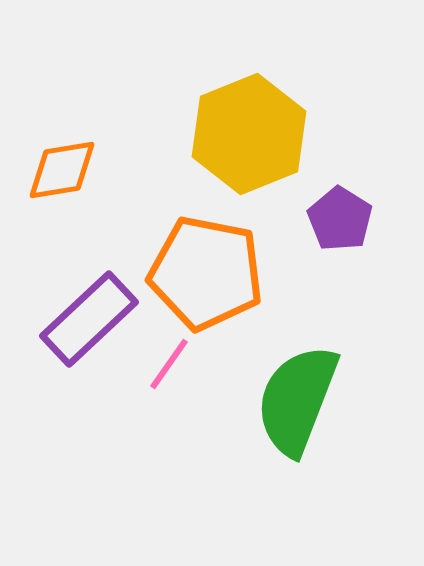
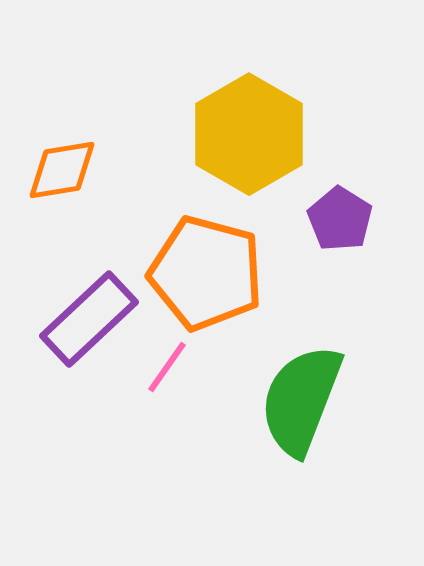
yellow hexagon: rotated 8 degrees counterclockwise
orange pentagon: rotated 4 degrees clockwise
pink line: moved 2 px left, 3 px down
green semicircle: moved 4 px right
